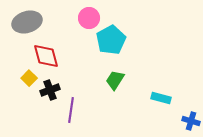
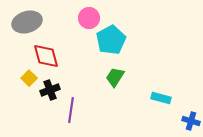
green trapezoid: moved 3 px up
